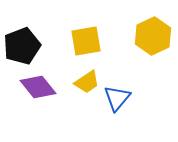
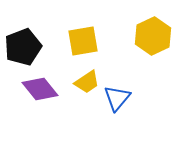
yellow square: moved 3 px left
black pentagon: moved 1 px right, 1 px down
purple diamond: moved 2 px right, 2 px down
